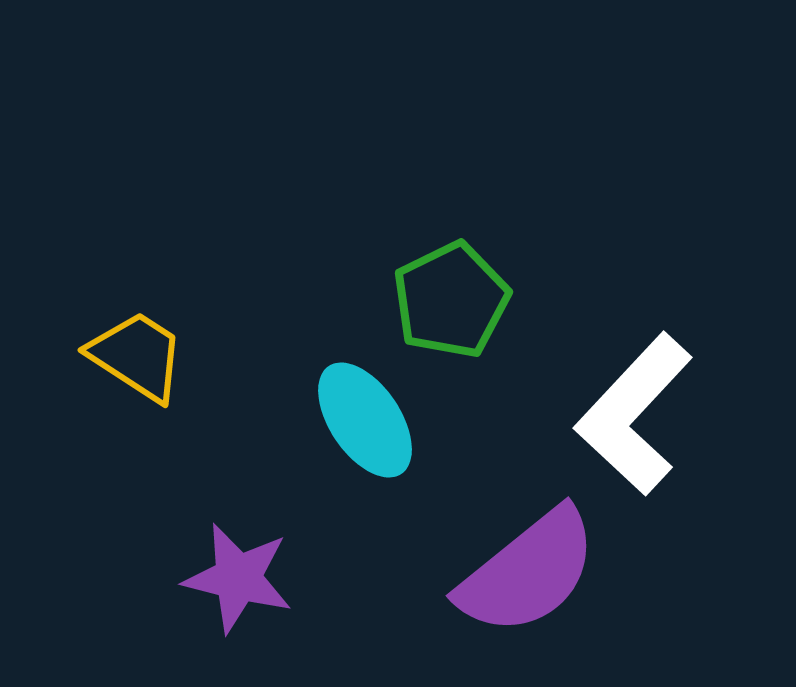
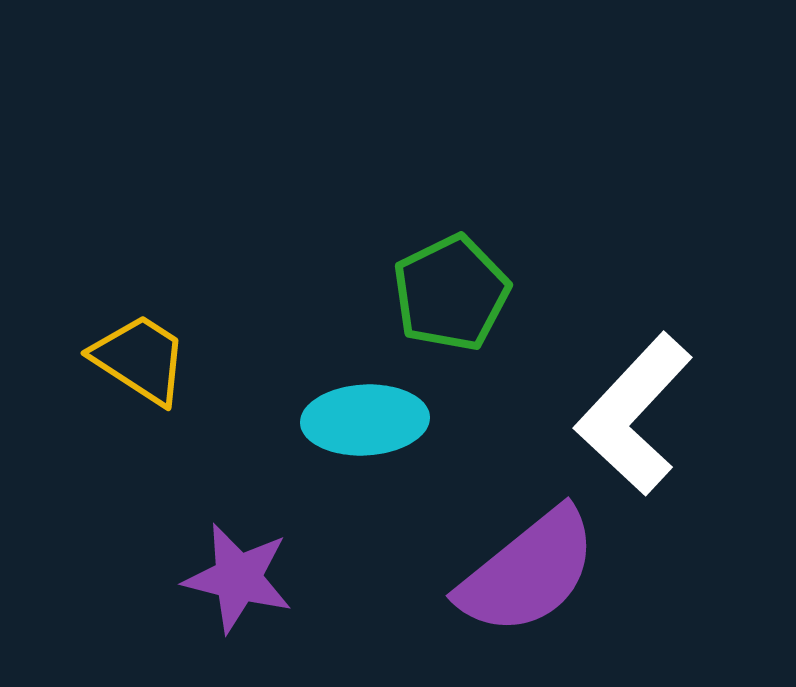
green pentagon: moved 7 px up
yellow trapezoid: moved 3 px right, 3 px down
cyan ellipse: rotated 59 degrees counterclockwise
